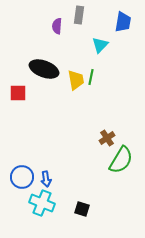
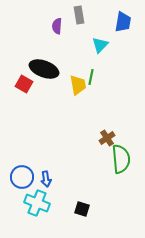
gray rectangle: rotated 18 degrees counterclockwise
yellow trapezoid: moved 2 px right, 5 px down
red square: moved 6 px right, 9 px up; rotated 30 degrees clockwise
green semicircle: moved 1 px up; rotated 36 degrees counterclockwise
cyan cross: moved 5 px left
